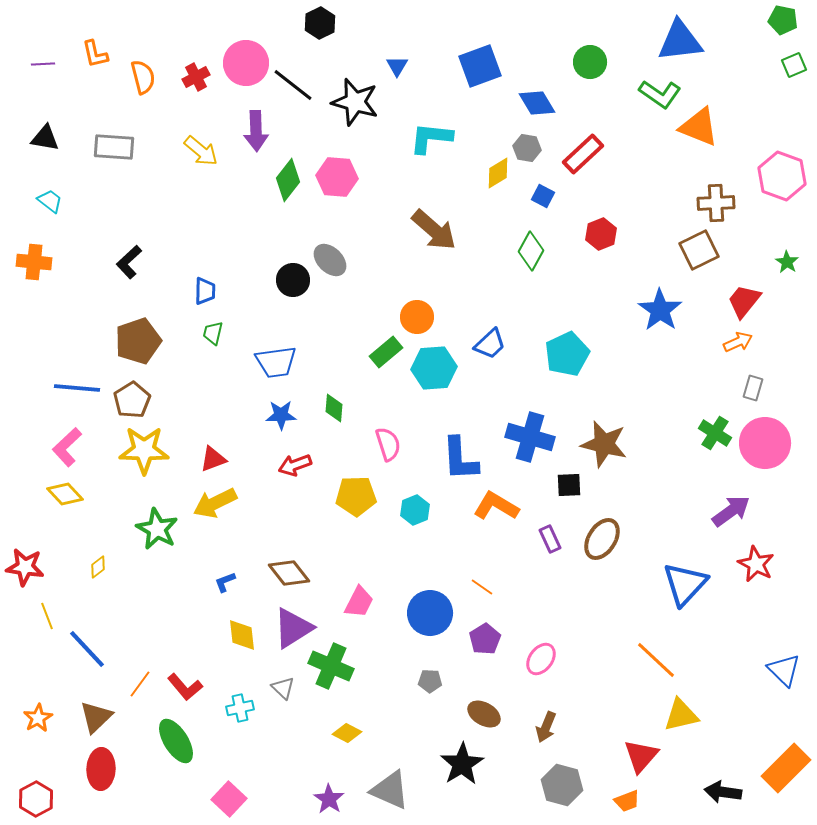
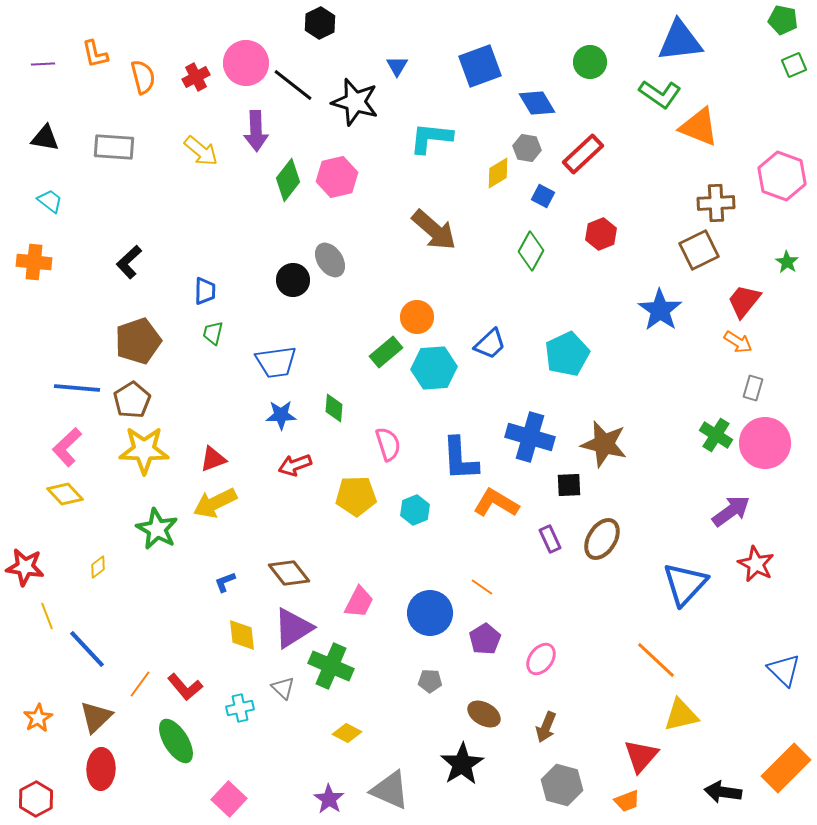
pink hexagon at (337, 177): rotated 18 degrees counterclockwise
gray ellipse at (330, 260): rotated 12 degrees clockwise
orange arrow at (738, 342): rotated 56 degrees clockwise
green cross at (715, 433): moved 1 px right, 2 px down
orange L-shape at (496, 506): moved 3 px up
